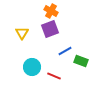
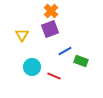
orange cross: rotated 16 degrees clockwise
yellow triangle: moved 2 px down
